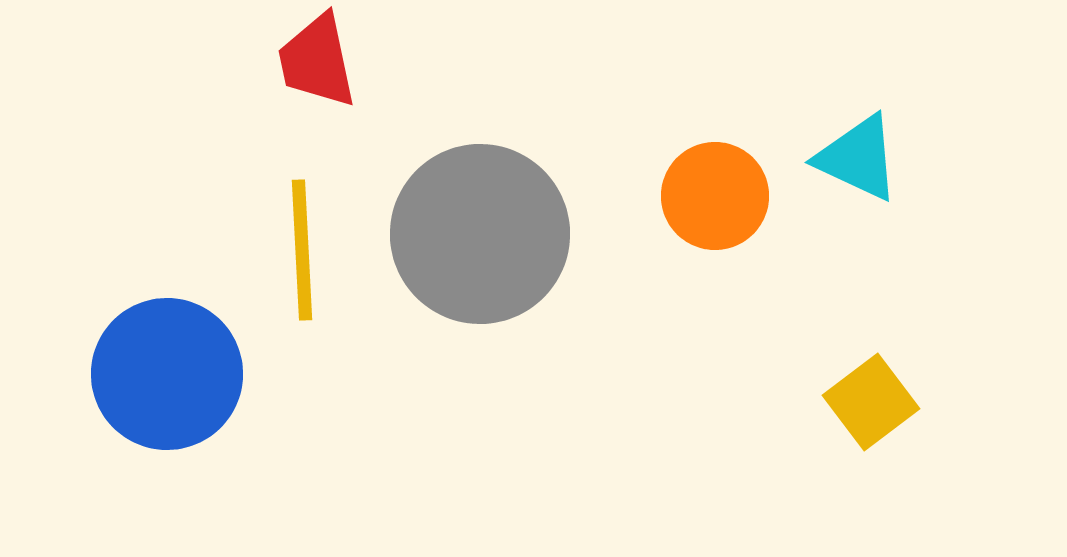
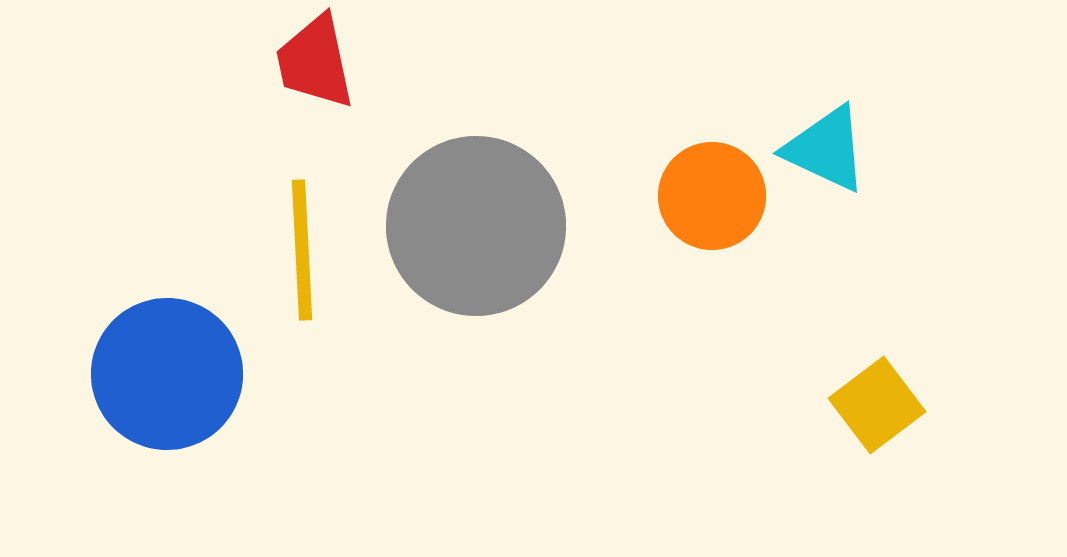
red trapezoid: moved 2 px left, 1 px down
cyan triangle: moved 32 px left, 9 px up
orange circle: moved 3 px left
gray circle: moved 4 px left, 8 px up
yellow square: moved 6 px right, 3 px down
